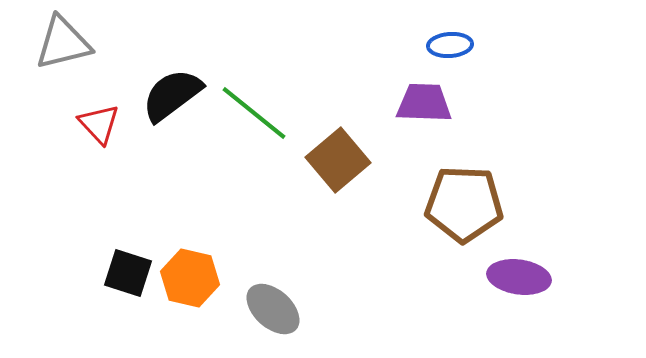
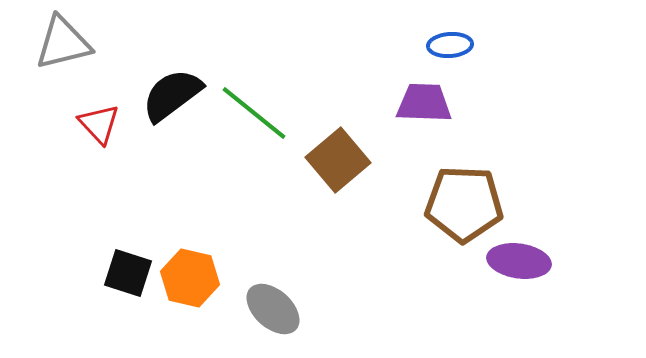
purple ellipse: moved 16 px up
